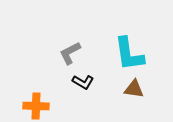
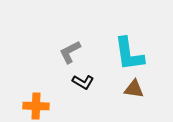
gray L-shape: moved 1 px up
